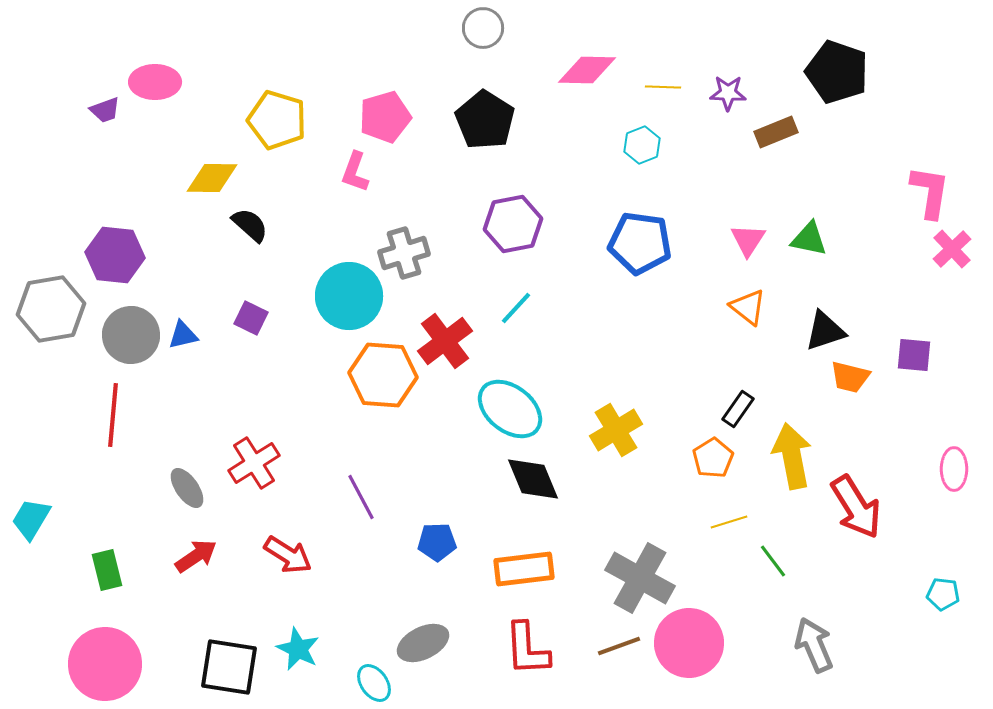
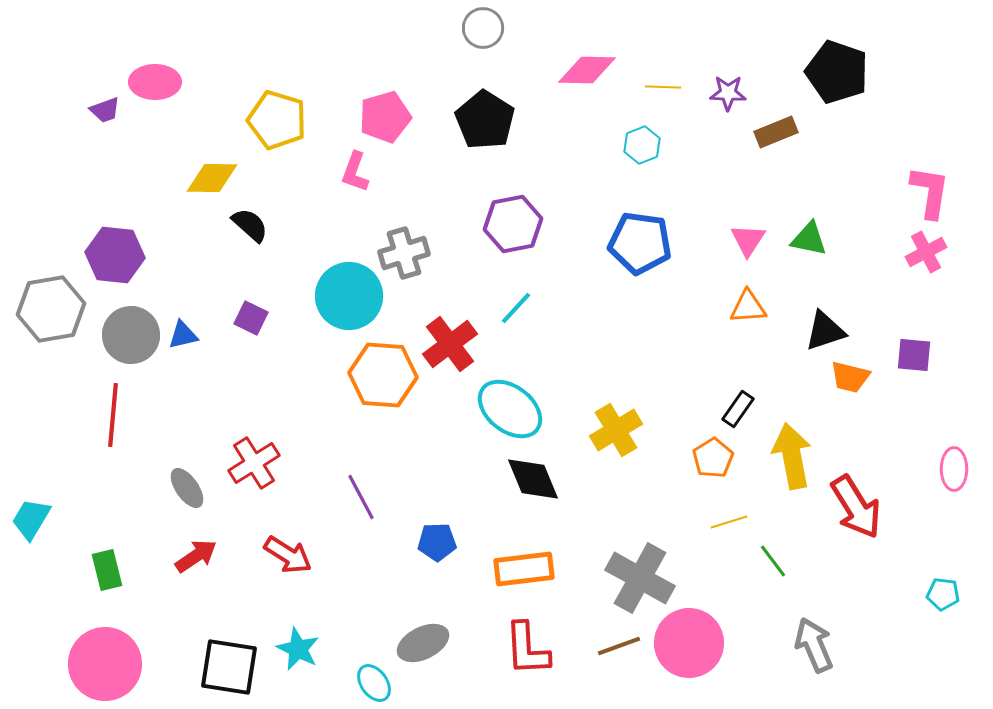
pink cross at (952, 249): moved 26 px left, 3 px down; rotated 15 degrees clockwise
orange triangle at (748, 307): rotated 42 degrees counterclockwise
red cross at (445, 341): moved 5 px right, 3 px down
